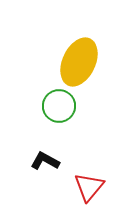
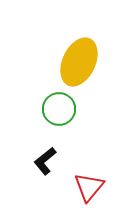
green circle: moved 3 px down
black L-shape: rotated 68 degrees counterclockwise
